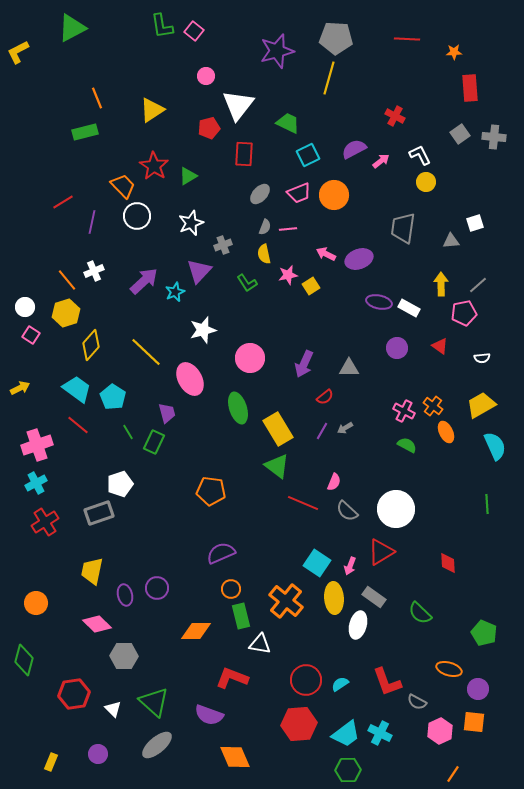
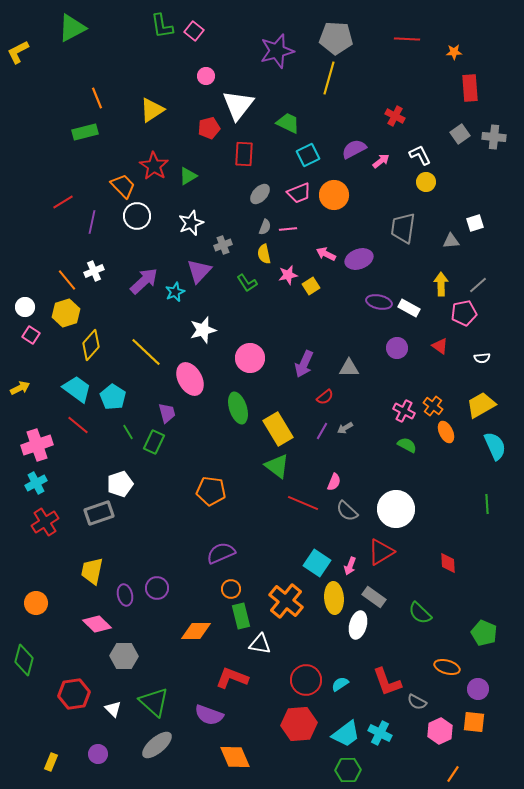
orange ellipse at (449, 669): moved 2 px left, 2 px up
